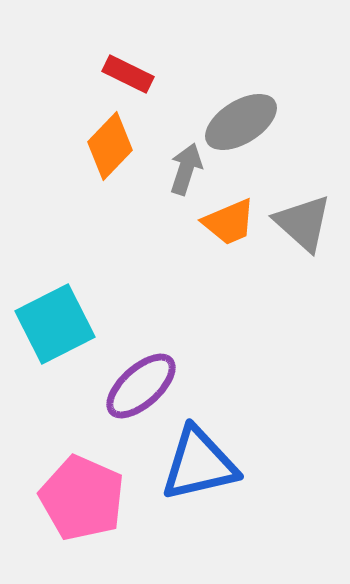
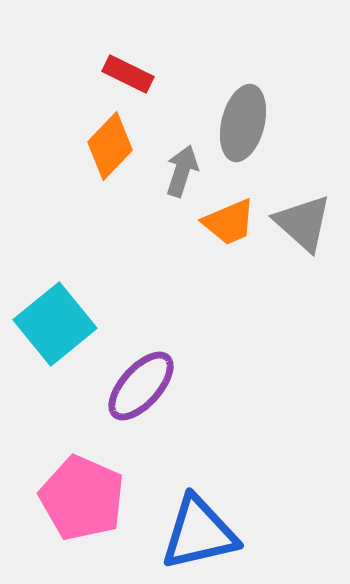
gray ellipse: moved 2 px right, 1 px down; rotated 44 degrees counterclockwise
gray arrow: moved 4 px left, 2 px down
cyan square: rotated 12 degrees counterclockwise
purple ellipse: rotated 6 degrees counterclockwise
blue triangle: moved 69 px down
